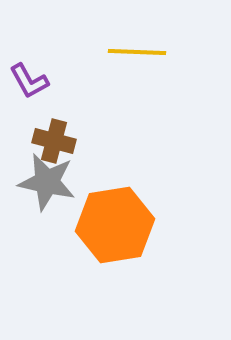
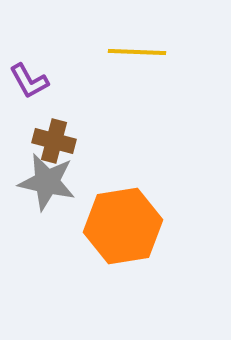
orange hexagon: moved 8 px right, 1 px down
